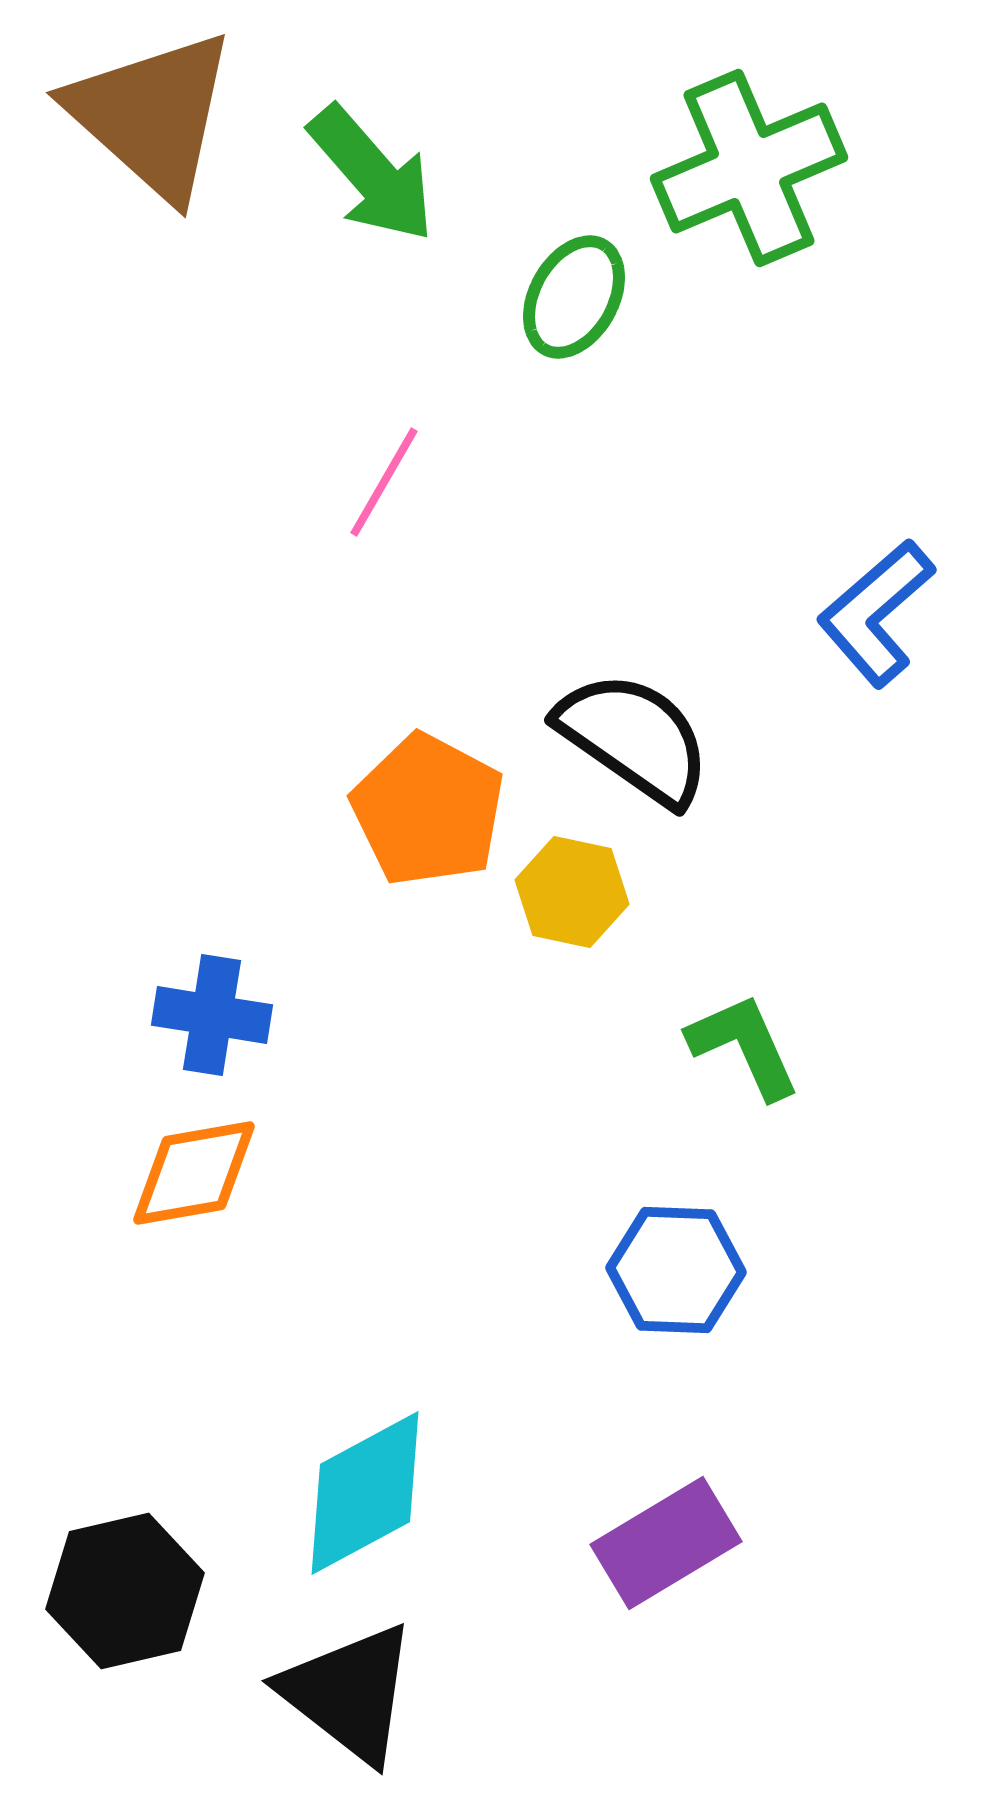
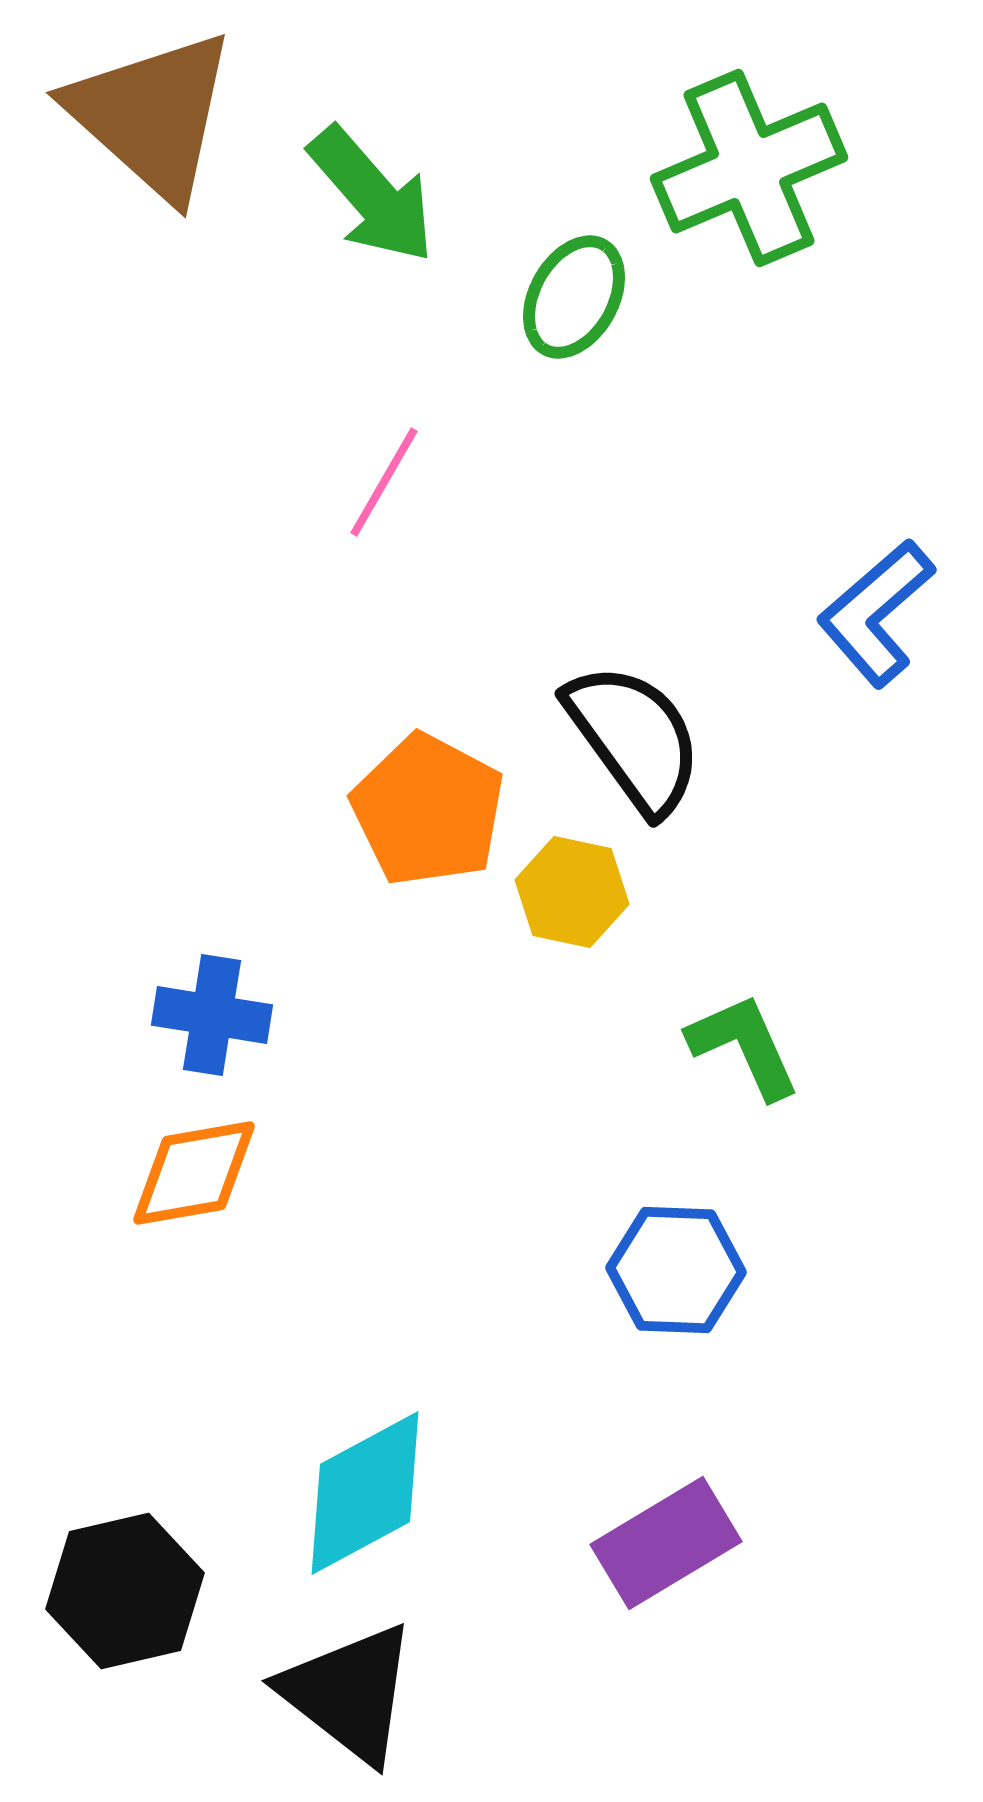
green arrow: moved 21 px down
black semicircle: rotated 19 degrees clockwise
